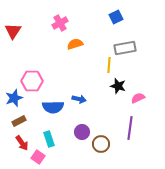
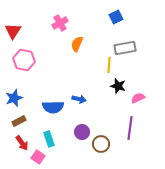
orange semicircle: moved 2 px right; rotated 49 degrees counterclockwise
pink hexagon: moved 8 px left, 21 px up; rotated 10 degrees clockwise
